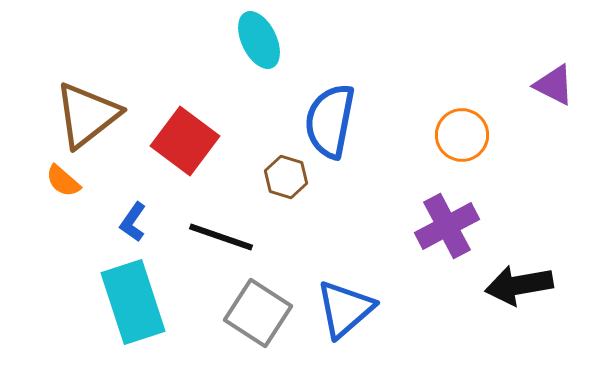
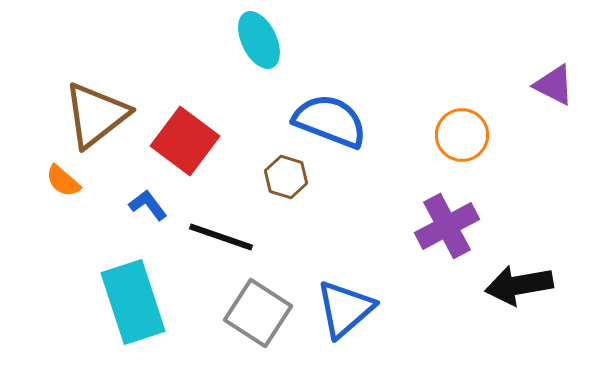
brown triangle: moved 9 px right
blue semicircle: rotated 100 degrees clockwise
blue L-shape: moved 15 px right, 17 px up; rotated 108 degrees clockwise
